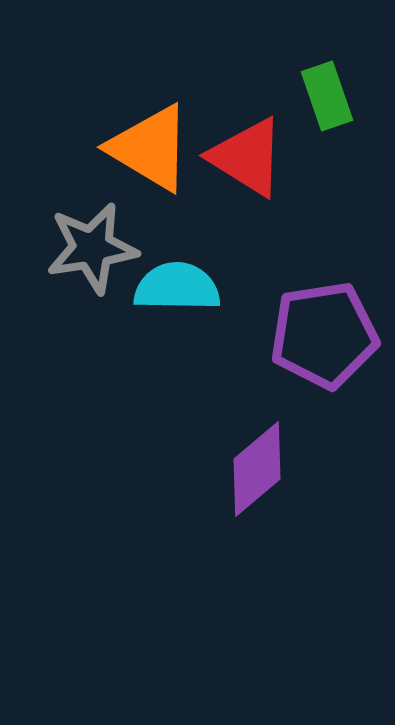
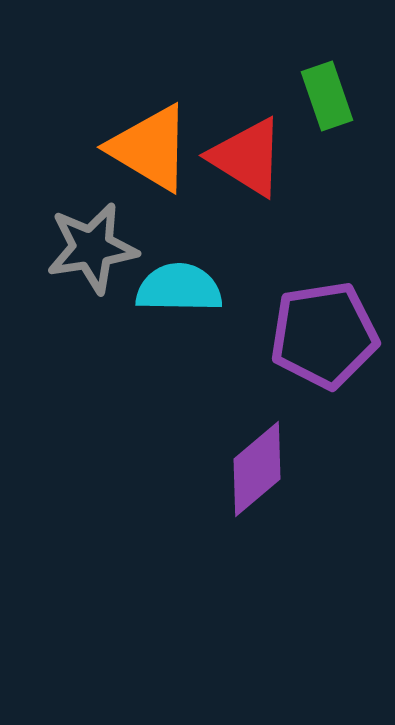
cyan semicircle: moved 2 px right, 1 px down
